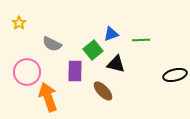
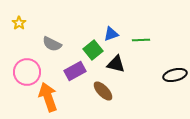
purple rectangle: rotated 60 degrees clockwise
